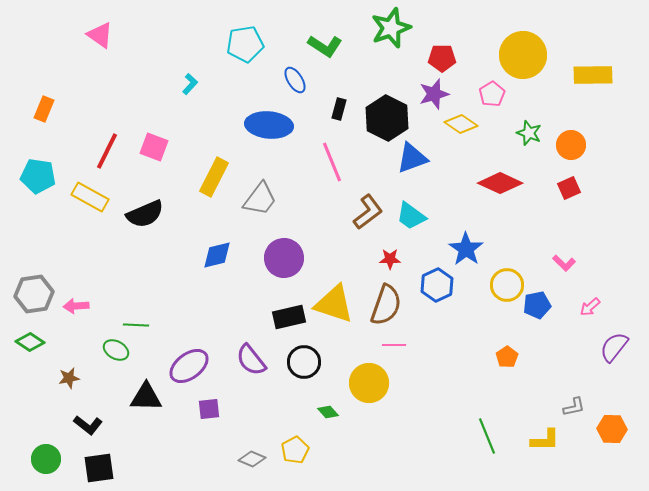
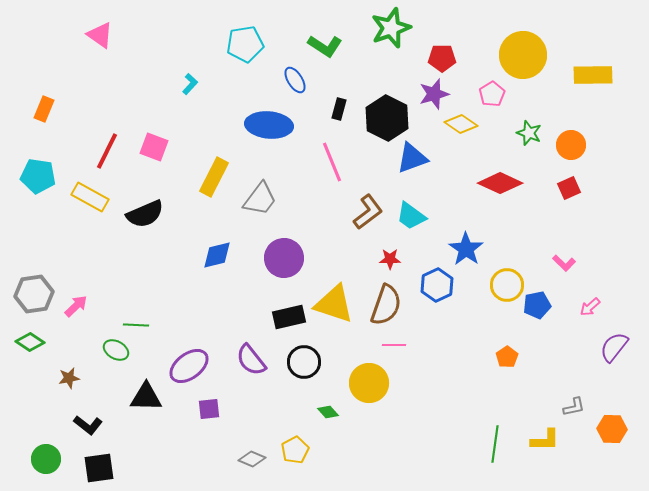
pink arrow at (76, 306): rotated 140 degrees clockwise
green line at (487, 436): moved 8 px right, 8 px down; rotated 30 degrees clockwise
